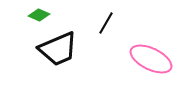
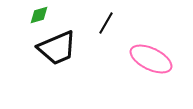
green diamond: rotated 40 degrees counterclockwise
black trapezoid: moved 1 px left, 1 px up
